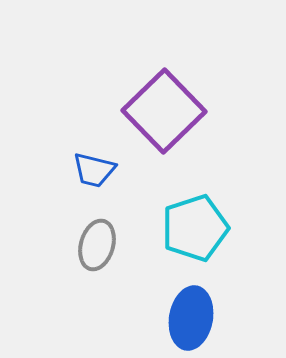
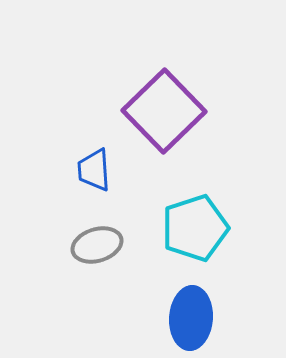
blue trapezoid: rotated 72 degrees clockwise
gray ellipse: rotated 57 degrees clockwise
blue ellipse: rotated 6 degrees counterclockwise
